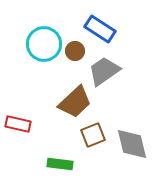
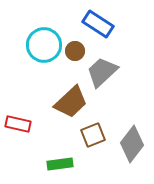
blue rectangle: moved 2 px left, 5 px up
cyan circle: moved 1 px down
gray trapezoid: moved 2 px left, 1 px down; rotated 8 degrees counterclockwise
brown trapezoid: moved 4 px left
gray diamond: rotated 51 degrees clockwise
green rectangle: rotated 15 degrees counterclockwise
